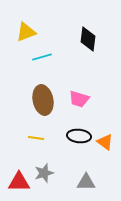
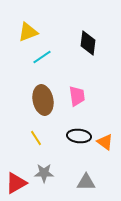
yellow triangle: moved 2 px right
black diamond: moved 4 px down
cyan line: rotated 18 degrees counterclockwise
pink trapezoid: moved 2 px left, 3 px up; rotated 115 degrees counterclockwise
yellow line: rotated 49 degrees clockwise
gray star: rotated 18 degrees clockwise
red triangle: moved 3 px left, 1 px down; rotated 30 degrees counterclockwise
